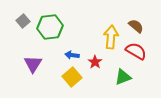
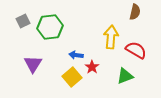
gray square: rotated 16 degrees clockwise
brown semicircle: moved 1 px left, 14 px up; rotated 63 degrees clockwise
red semicircle: moved 1 px up
blue arrow: moved 4 px right
red star: moved 3 px left, 5 px down
green triangle: moved 2 px right, 1 px up
